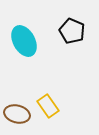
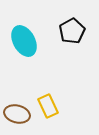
black pentagon: rotated 20 degrees clockwise
yellow rectangle: rotated 10 degrees clockwise
